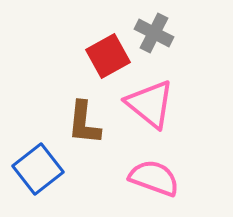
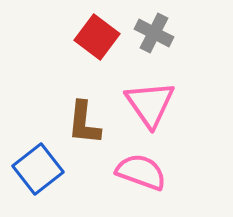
red square: moved 11 px left, 19 px up; rotated 24 degrees counterclockwise
pink triangle: rotated 16 degrees clockwise
pink semicircle: moved 13 px left, 6 px up
